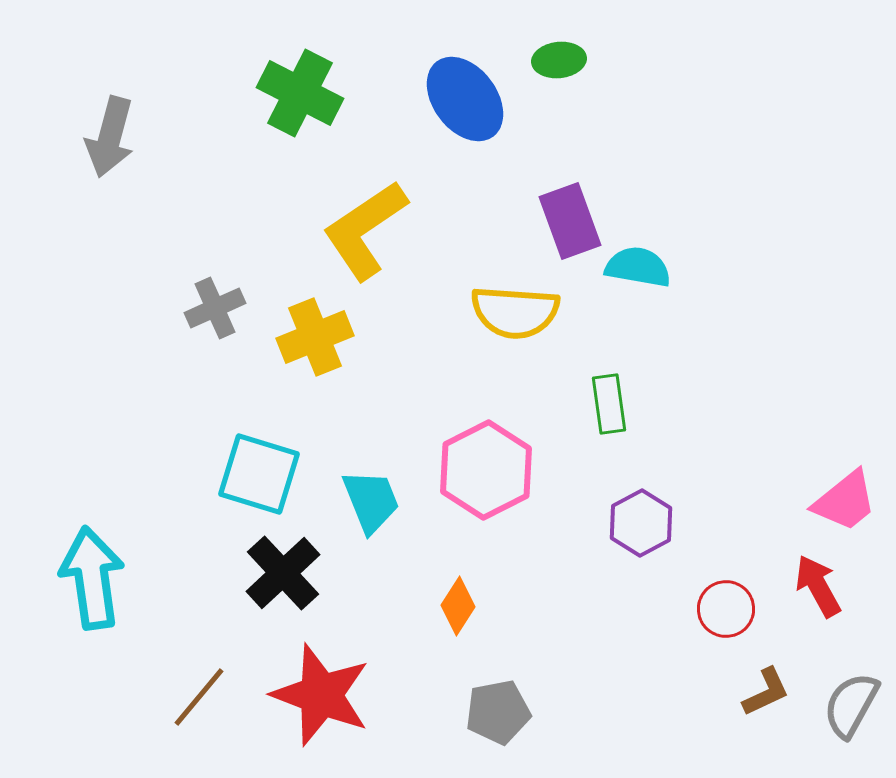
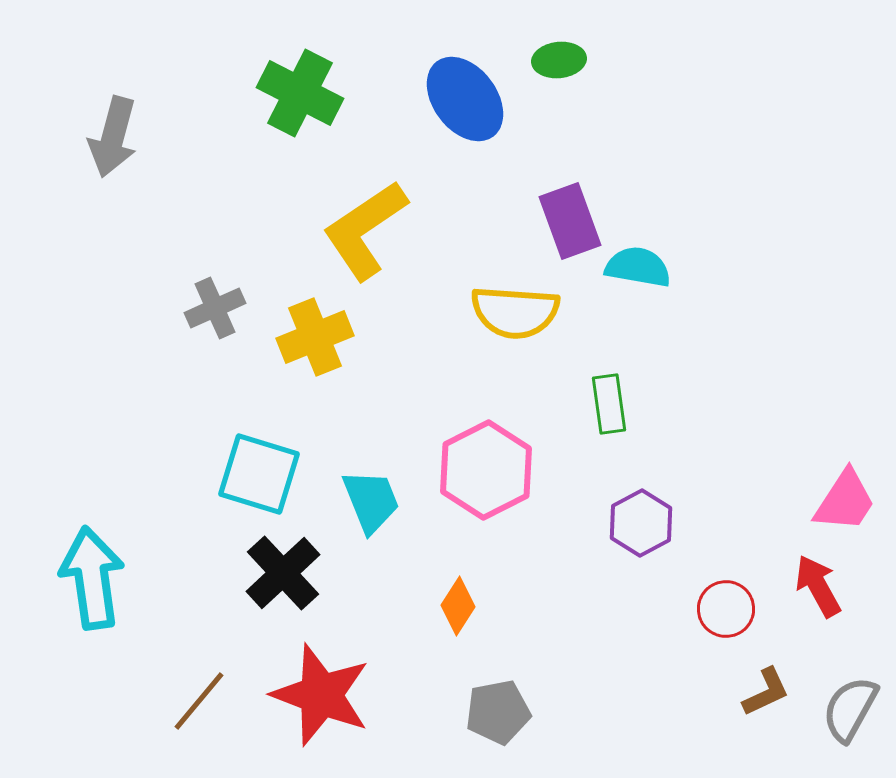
gray arrow: moved 3 px right
pink trapezoid: rotated 18 degrees counterclockwise
brown line: moved 4 px down
gray semicircle: moved 1 px left, 4 px down
